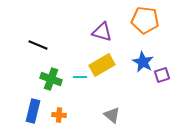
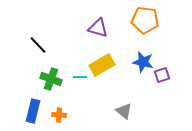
purple triangle: moved 4 px left, 4 px up
black line: rotated 24 degrees clockwise
blue star: rotated 15 degrees counterclockwise
gray triangle: moved 12 px right, 4 px up
